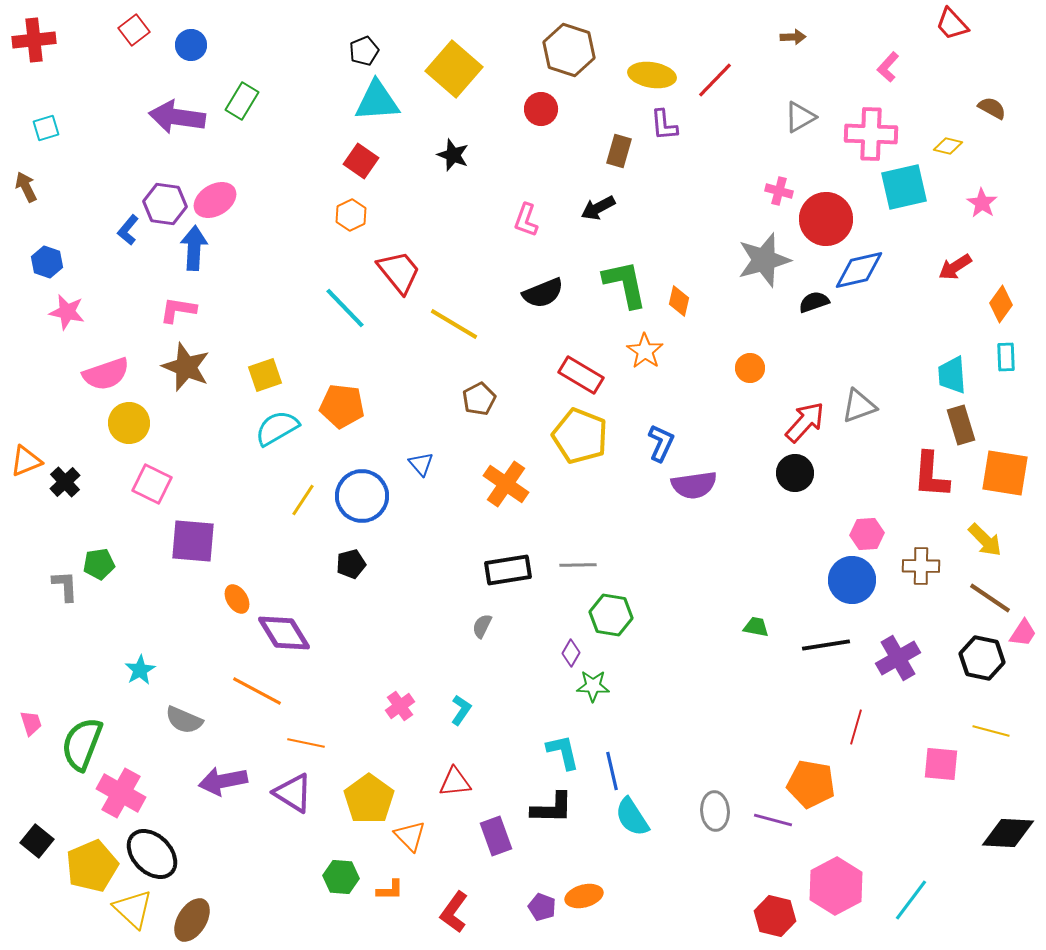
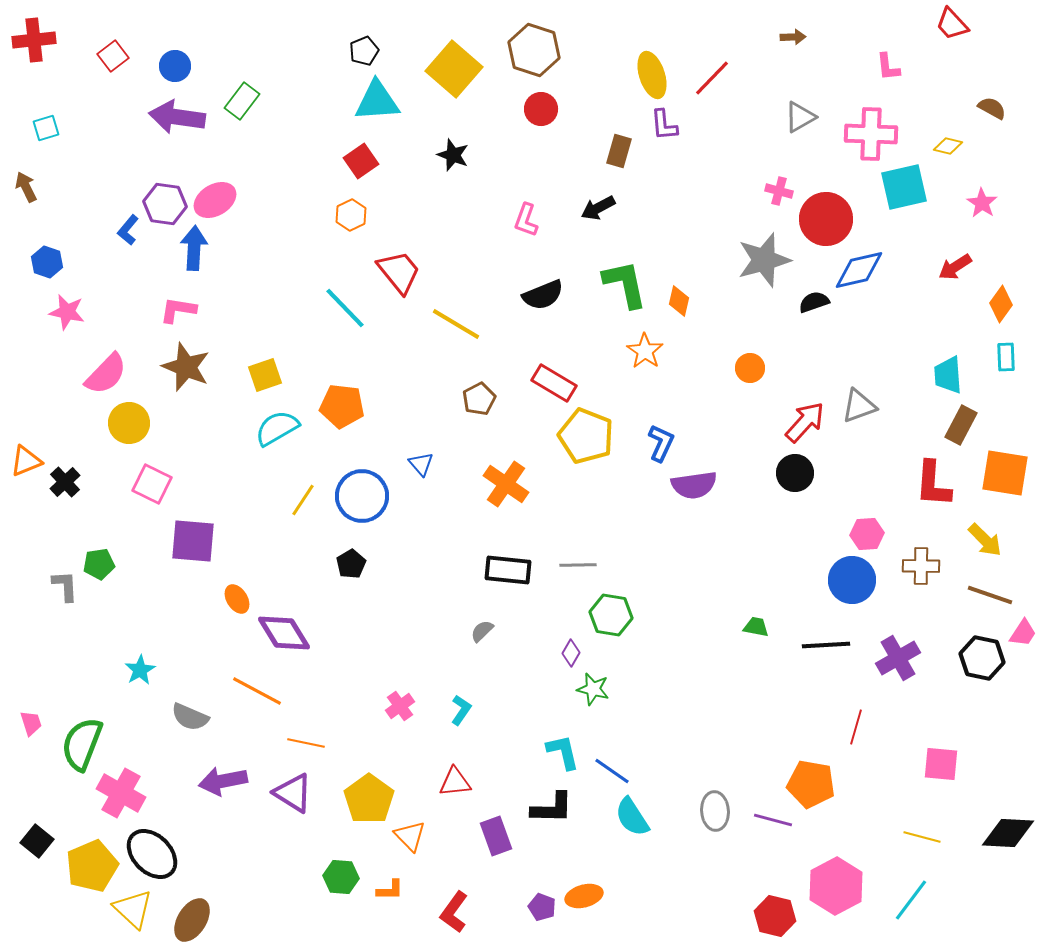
red square at (134, 30): moved 21 px left, 26 px down
blue circle at (191, 45): moved 16 px left, 21 px down
brown hexagon at (569, 50): moved 35 px left
pink L-shape at (888, 67): rotated 48 degrees counterclockwise
yellow ellipse at (652, 75): rotated 63 degrees clockwise
red line at (715, 80): moved 3 px left, 2 px up
green rectangle at (242, 101): rotated 6 degrees clockwise
red square at (361, 161): rotated 20 degrees clockwise
black semicircle at (543, 293): moved 2 px down
yellow line at (454, 324): moved 2 px right
pink semicircle at (106, 374): rotated 27 degrees counterclockwise
red rectangle at (581, 375): moved 27 px left, 8 px down
cyan trapezoid at (952, 375): moved 4 px left
brown rectangle at (961, 425): rotated 45 degrees clockwise
yellow pentagon at (580, 436): moved 6 px right
red L-shape at (931, 475): moved 2 px right, 9 px down
black pentagon at (351, 564): rotated 16 degrees counterclockwise
black rectangle at (508, 570): rotated 15 degrees clockwise
brown line at (990, 598): moved 3 px up; rotated 15 degrees counterclockwise
gray semicircle at (482, 626): moved 5 px down; rotated 20 degrees clockwise
black line at (826, 645): rotated 6 degrees clockwise
green star at (593, 686): moved 3 px down; rotated 12 degrees clockwise
gray semicircle at (184, 720): moved 6 px right, 3 px up
yellow line at (991, 731): moved 69 px left, 106 px down
blue line at (612, 771): rotated 42 degrees counterclockwise
